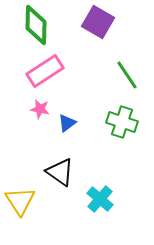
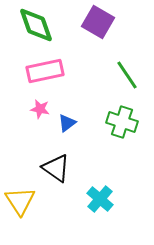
green diamond: rotated 21 degrees counterclockwise
pink rectangle: rotated 21 degrees clockwise
black triangle: moved 4 px left, 4 px up
